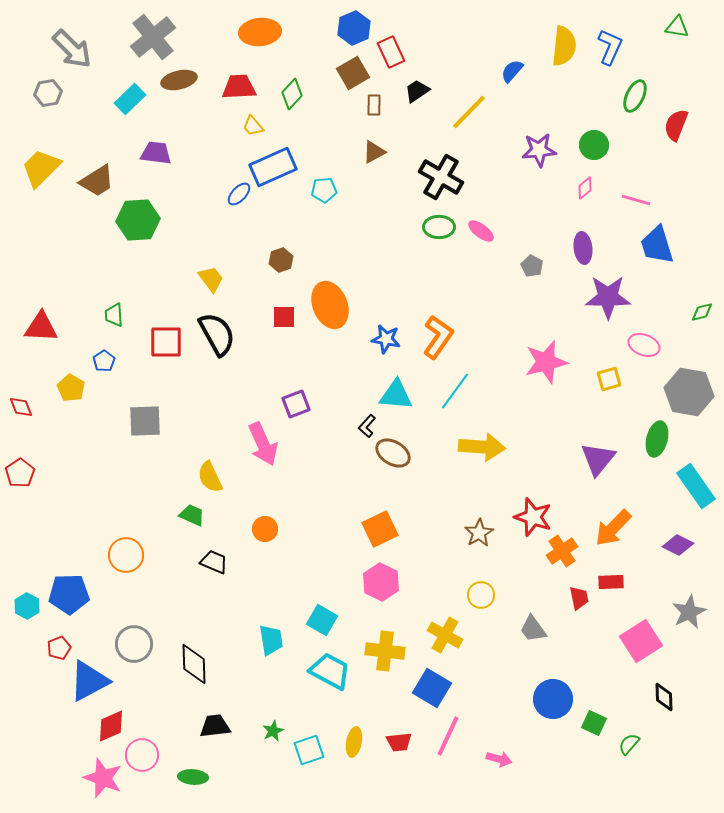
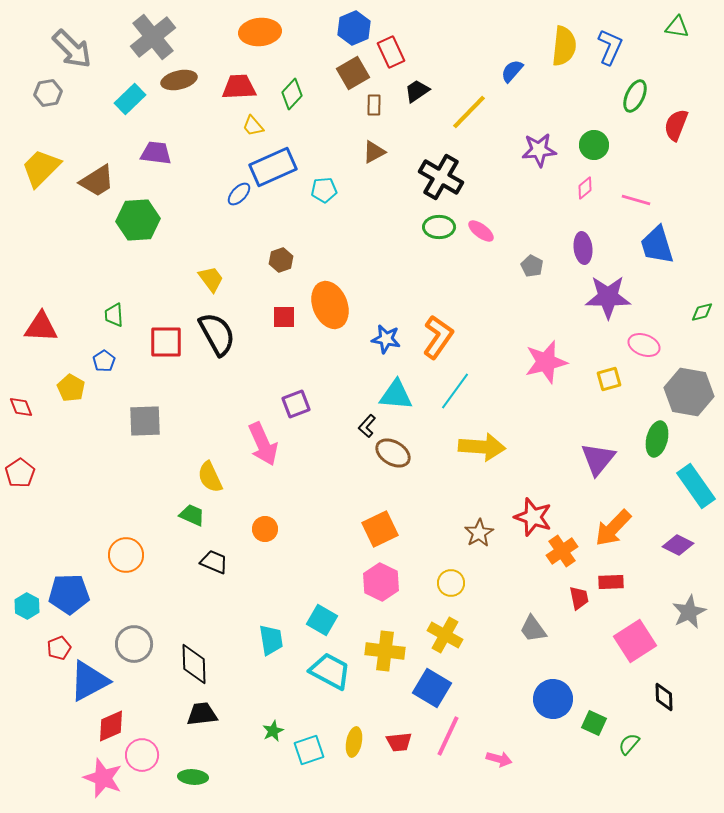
yellow circle at (481, 595): moved 30 px left, 12 px up
pink square at (641, 641): moved 6 px left
black trapezoid at (215, 726): moved 13 px left, 12 px up
